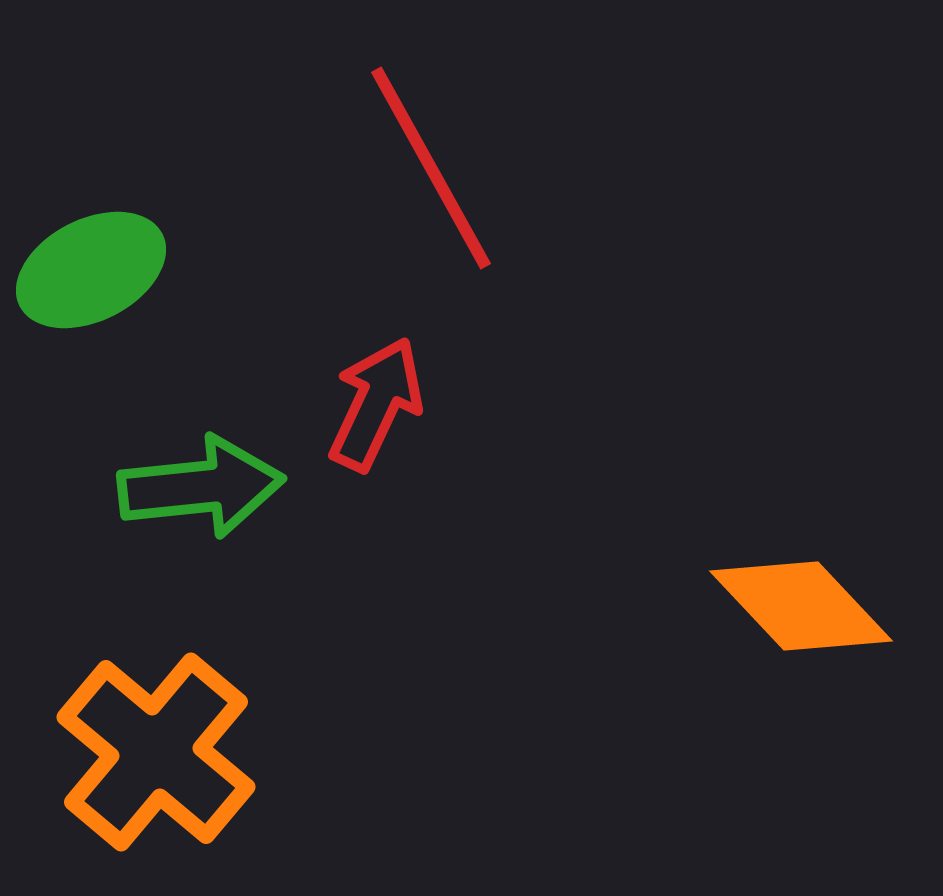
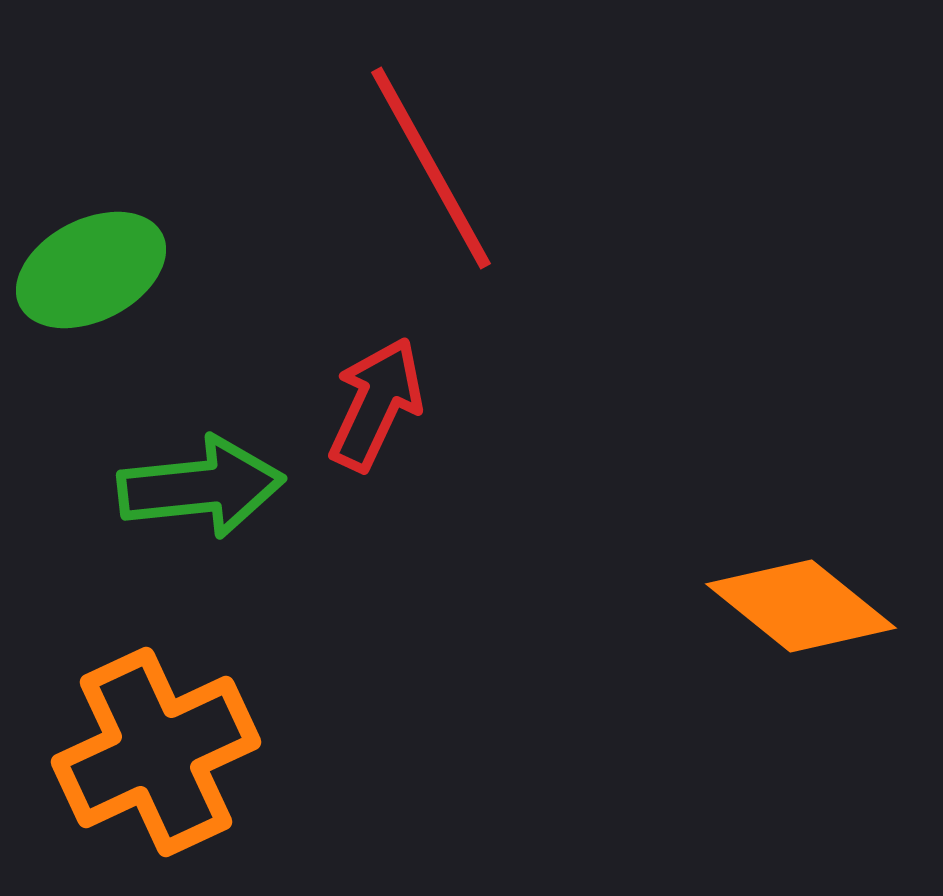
orange diamond: rotated 8 degrees counterclockwise
orange cross: rotated 25 degrees clockwise
